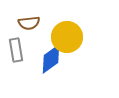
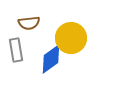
yellow circle: moved 4 px right, 1 px down
